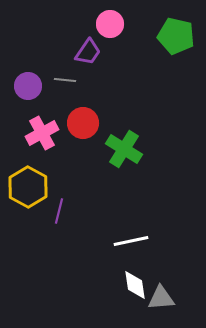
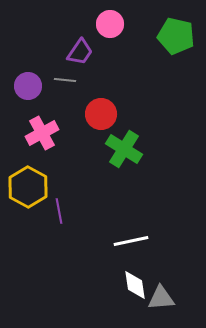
purple trapezoid: moved 8 px left
red circle: moved 18 px right, 9 px up
purple line: rotated 25 degrees counterclockwise
